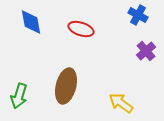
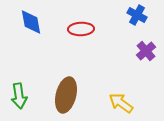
blue cross: moved 1 px left
red ellipse: rotated 20 degrees counterclockwise
brown ellipse: moved 9 px down
green arrow: rotated 25 degrees counterclockwise
